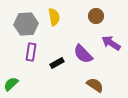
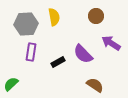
black rectangle: moved 1 px right, 1 px up
